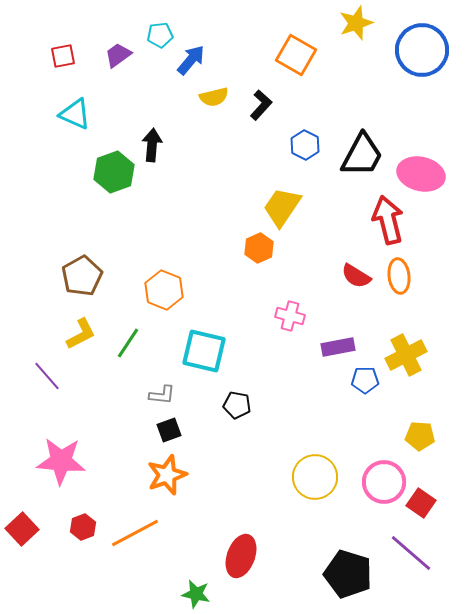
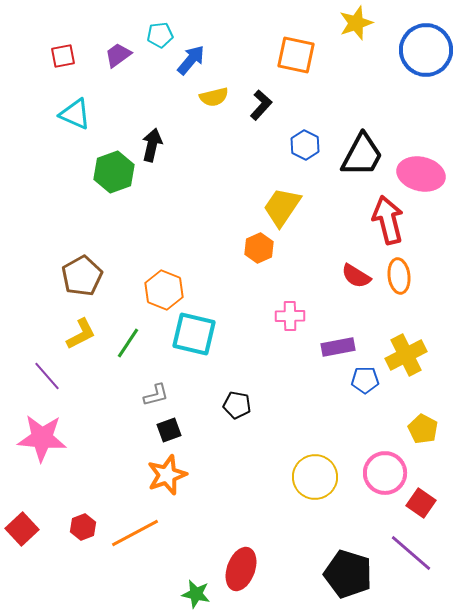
blue circle at (422, 50): moved 4 px right
orange square at (296, 55): rotated 18 degrees counterclockwise
black arrow at (152, 145): rotated 8 degrees clockwise
pink cross at (290, 316): rotated 16 degrees counterclockwise
cyan square at (204, 351): moved 10 px left, 17 px up
gray L-shape at (162, 395): moved 6 px left; rotated 20 degrees counterclockwise
yellow pentagon at (420, 436): moved 3 px right, 7 px up; rotated 24 degrees clockwise
pink star at (61, 461): moved 19 px left, 23 px up
pink circle at (384, 482): moved 1 px right, 9 px up
red ellipse at (241, 556): moved 13 px down
